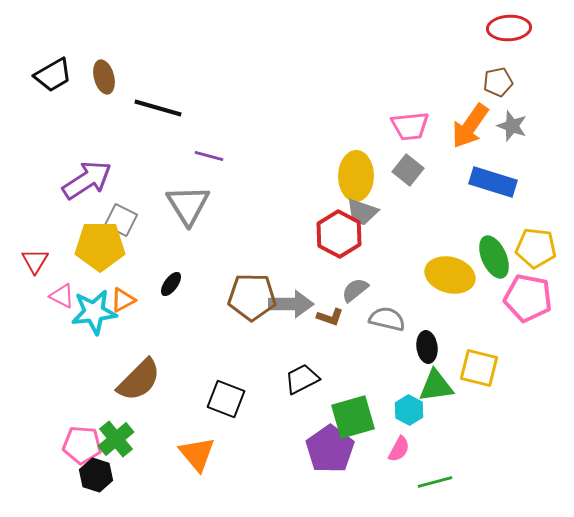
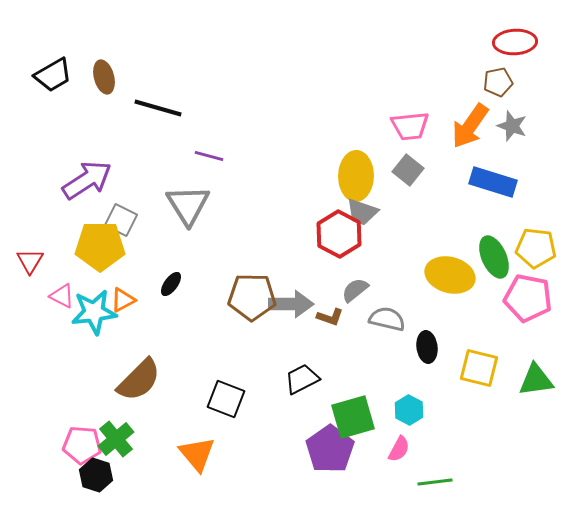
red ellipse at (509, 28): moved 6 px right, 14 px down
red triangle at (35, 261): moved 5 px left
green triangle at (436, 386): moved 100 px right, 6 px up
green line at (435, 482): rotated 8 degrees clockwise
